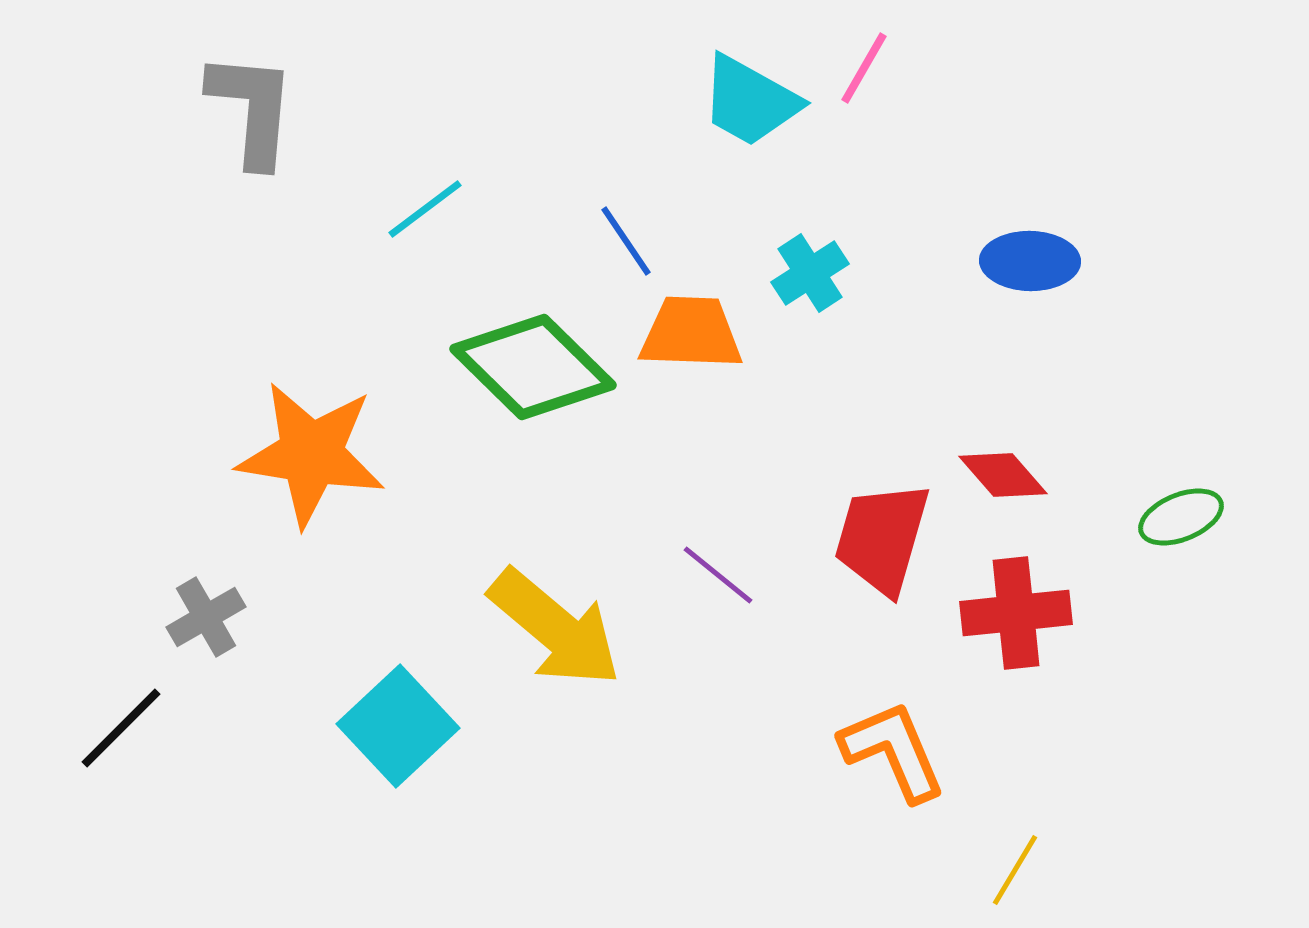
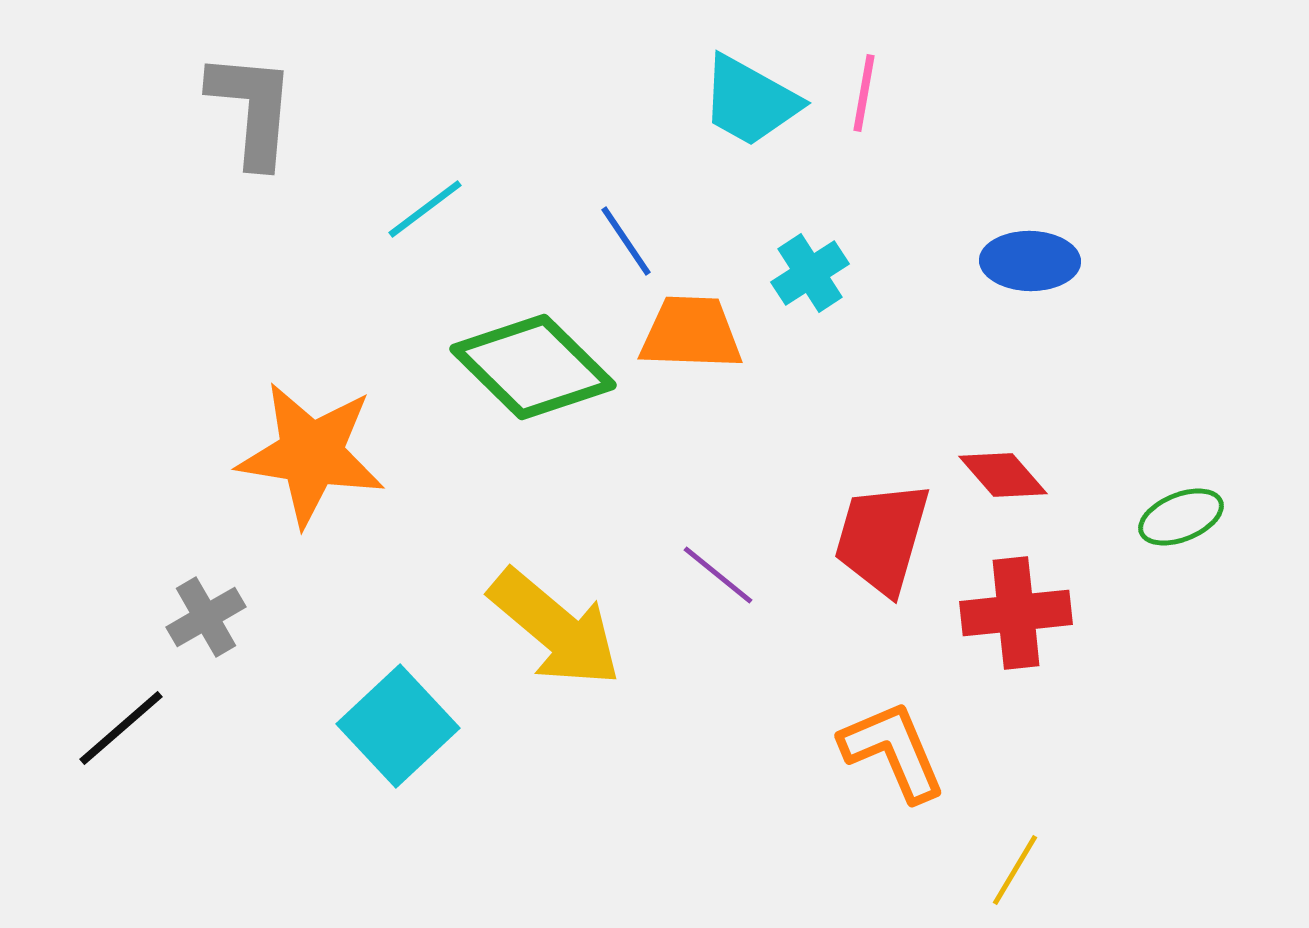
pink line: moved 25 px down; rotated 20 degrees counterclockwise
black line: rotated 4 degrees clockwise
